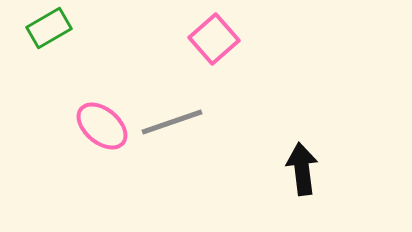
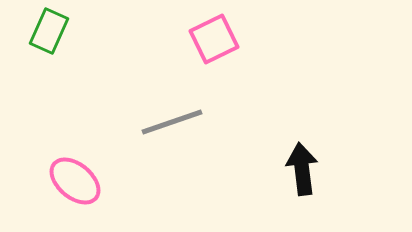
green rectangle: moved 3 px down; rotated 36 degrees counterclockwise
pink square: rotated 15 degrees clockwise
pink ellipse: moved 27 px left, 55 px down
